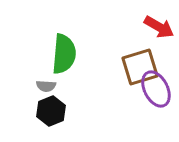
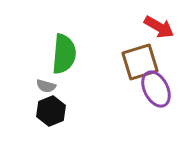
brown square: moved 5 px up
gray semicircle: rotated 12 degrees clockwise
